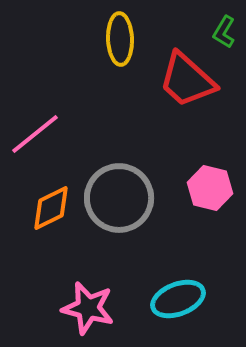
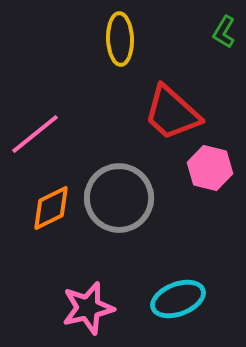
red trapezoid: moved 15 px left, 33 px down
pink hexagon: moved 20 px up
pink star: rotated 28 degrees counterclockwise
